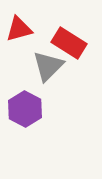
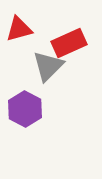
red rectangle: rotated 56 degrees counterclockwise
